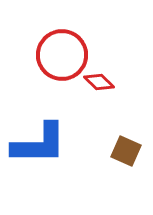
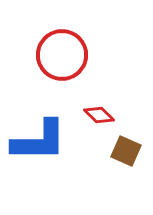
red diamond: moved 33 px down
blue L-shape: moved 3 px up
